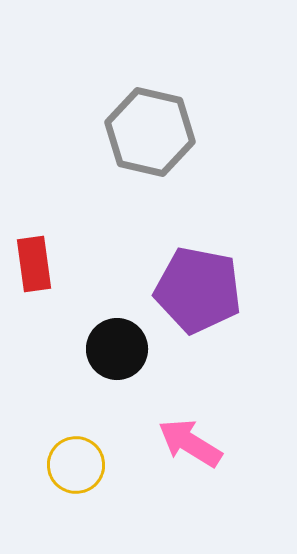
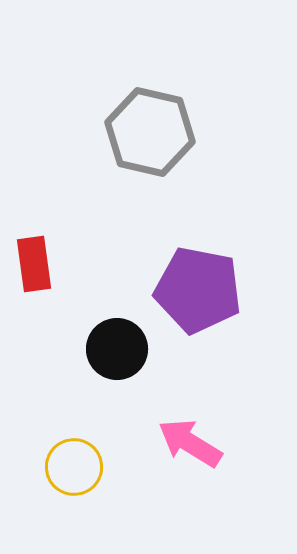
yellow circle: moved 2 px left, 2 px down
